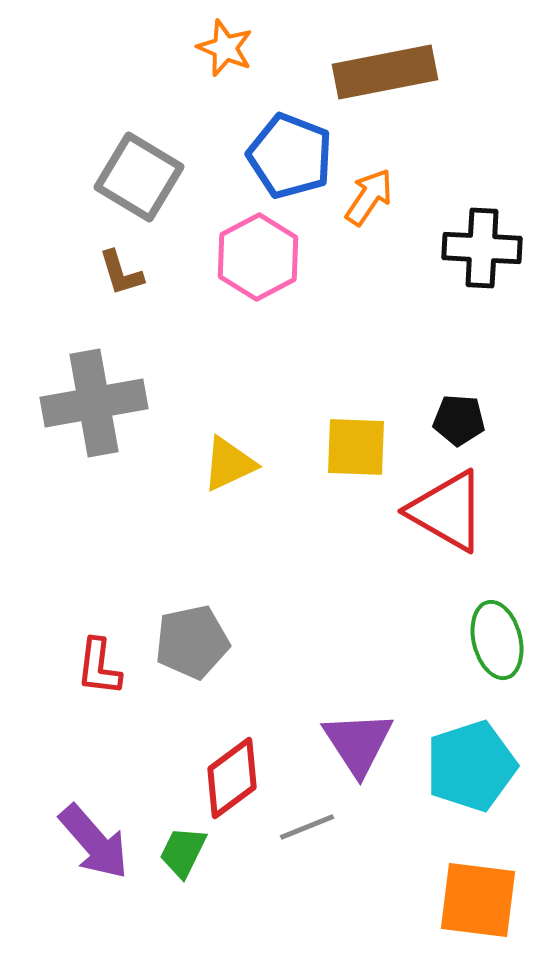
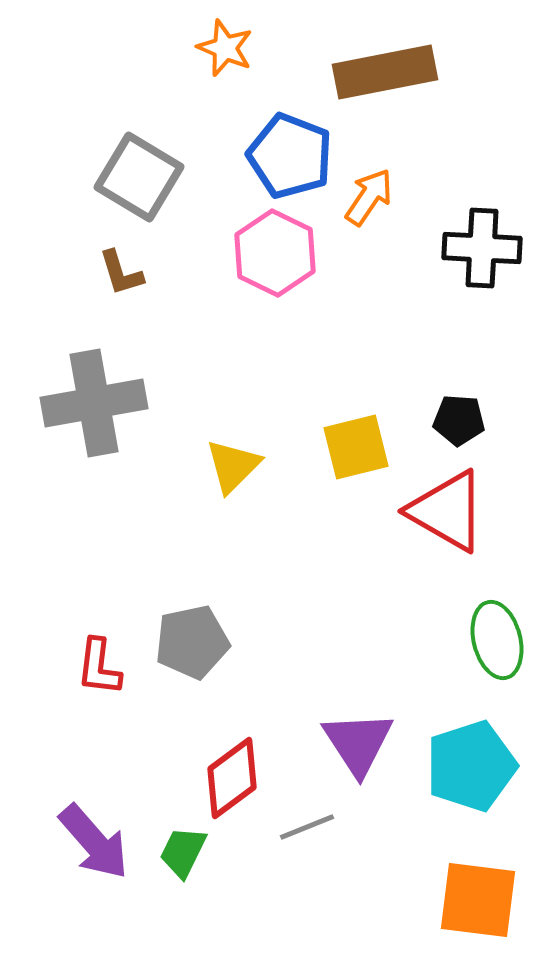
pink hexagon: moved 17 px right, 4 px up; rotated 6 degrees counterclockwise
yellow square: rotated 16 degrees counterclockwise
yellow triangle: moved 4 px right, 2 px down; rotated 20 degrees counterclockwise
